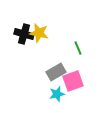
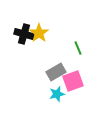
yellow star: rotated 24 degrees clockwise
